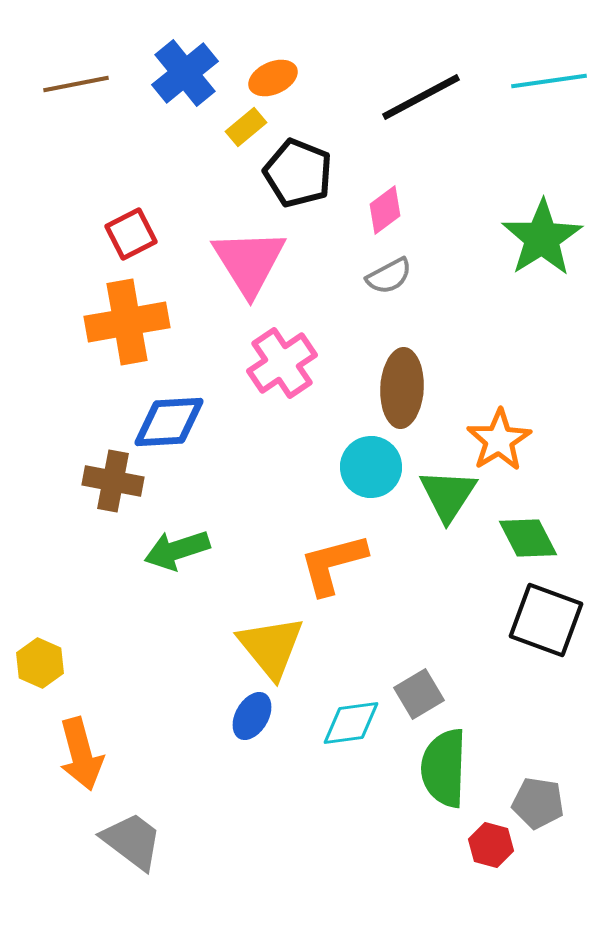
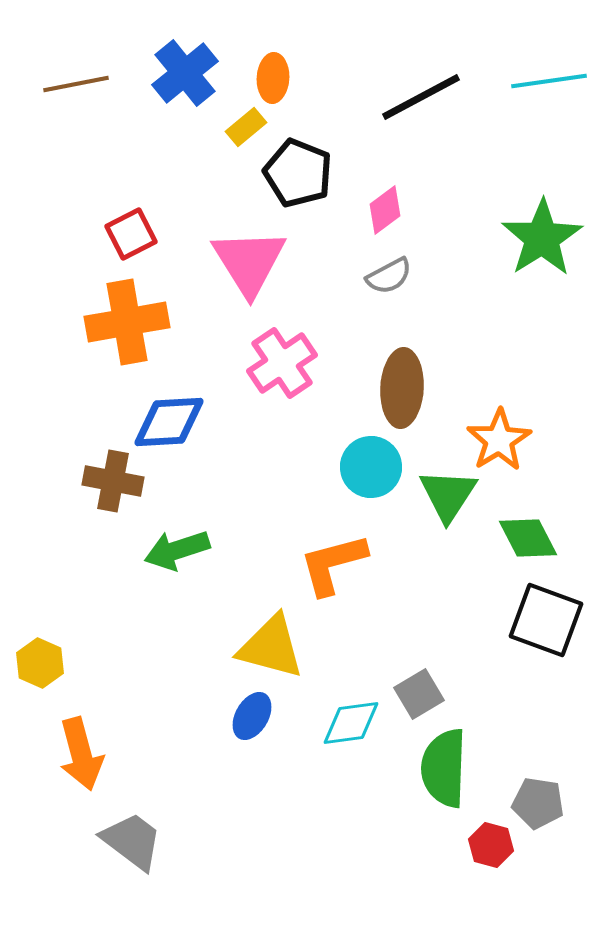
orange ellipse: rotated 63 degrees counterclockwise
yellow triangle: rotated 36 degrees counterclockwise
